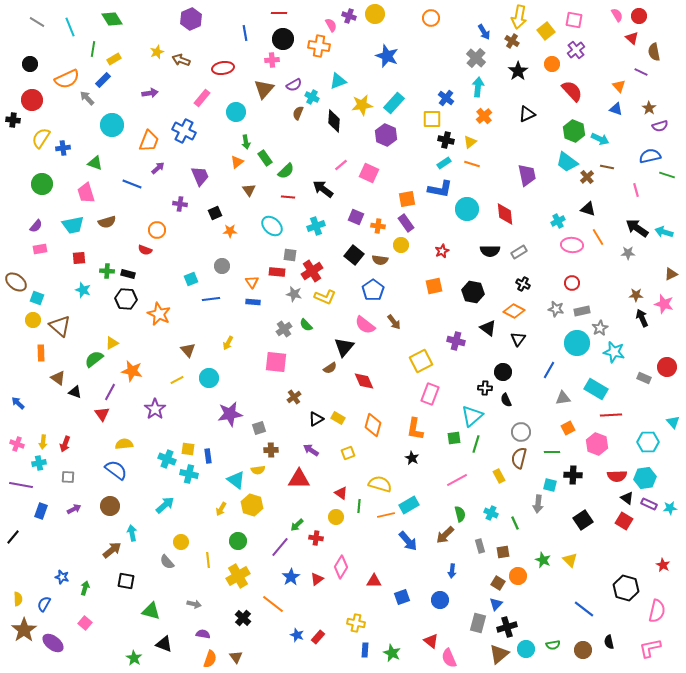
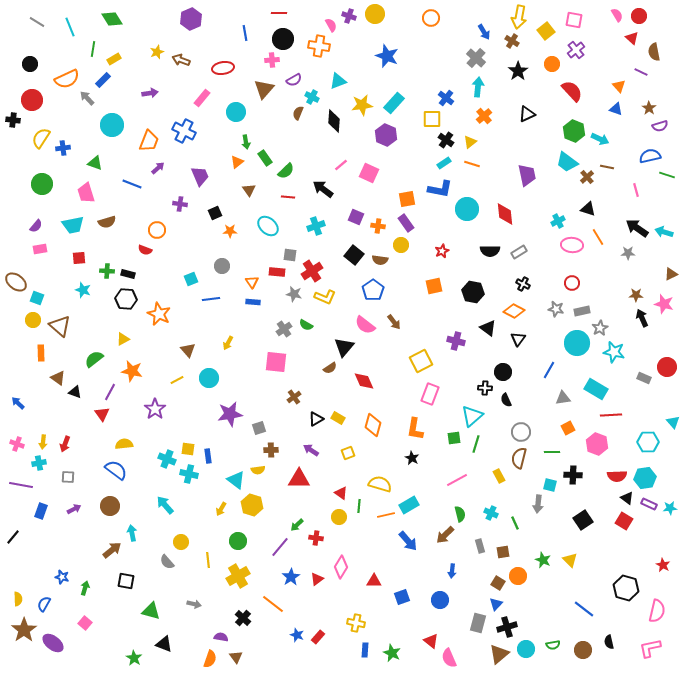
purple semicircle at (294, 85): moved 5 px up
black cross at (446, 140): rotated 21 degrees clockwise
cyan ellipse at (272, 226): moved 4 px left
green semicircle at (306, 325): rotated 16 degrees counterclockwise
yellow triangle at (112, 343): moved 11 px right, 4 px up
cyan arrow at (165, 505): rotated 90 degrees counterclockwise
yellow circle at (336, 517): moved 3 px right
purple semicircle at (203, 634): moved 18 px right, 3 px down
